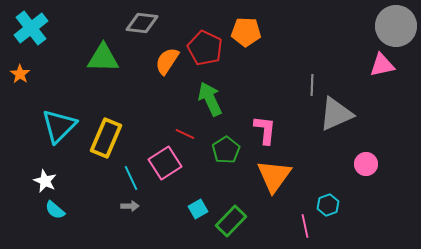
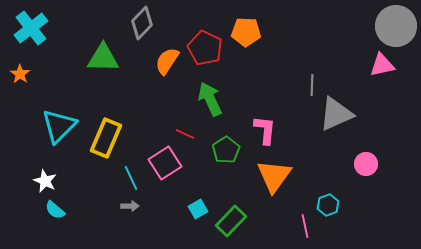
gray diamond: rotated 52 degrees counterclockwise
